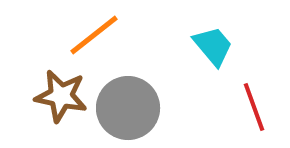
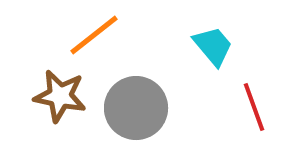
brown star: moved 1 px left
gray circle: moved 8 px right
